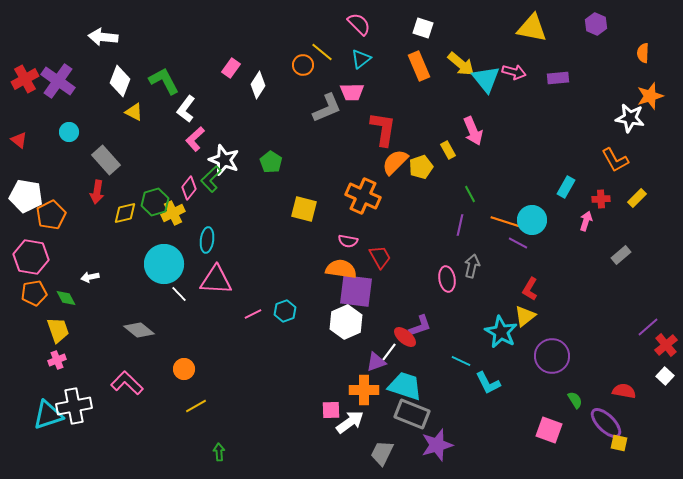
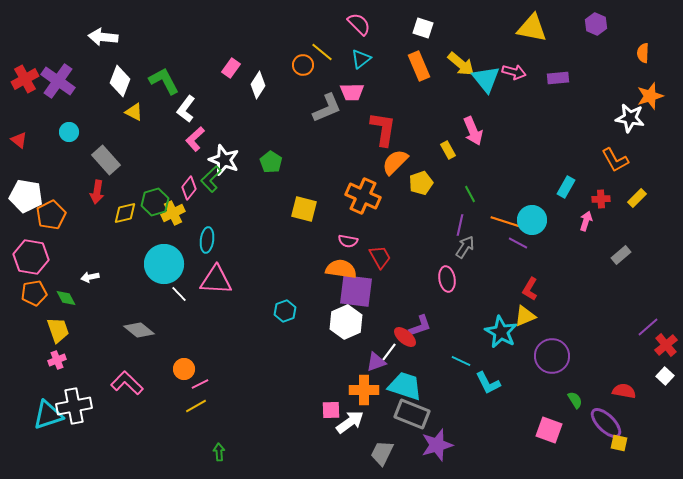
yellow pentagon at (421, 167): moved 16 px down
gray arrow at (472, 266): moved 7 px left, 19 px up; rotated 20 degrees clockwise
pink line at (253, 314): moved 53 px left, 70 px down
yellow triangle at (525, 316): rotated 15 degrees clockwise
